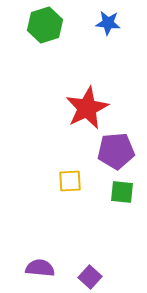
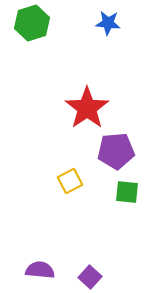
green hexagon: moved 13 px left, 2 px up
red star: rotated 9 degrees counterclockwise
yellow square: rotated 25 degrees counterclockwise
green square: moved 5 px right
purple semicircle: moved 2 px down
